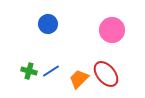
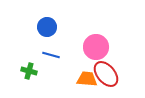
blue circle: moved 1 px left, 3 px down
pink circle: moved 16 px left, 17 px down
blue line: moved 16 px up; rotated 48 degrees clockwise
orange trapezoid: moved 8 px right; rotated 50 degrees clockwise
